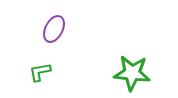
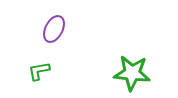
green L-shape: moved 1 px left, 1 px up
